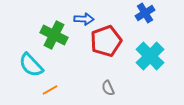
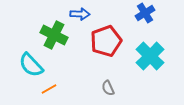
blue arrow: moved 4 px left, 5 px up
orange line: moved 1 px left, 1 px up
